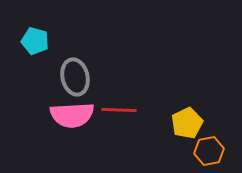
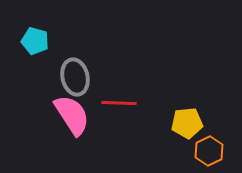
red line: moved 7 px up
pink semicircle: rotated 120 degrees counterclockwise
yellow pentagon: rotated 20 degrees clockwise
orange hexagon: rotated 16 degrees counterclockwise
